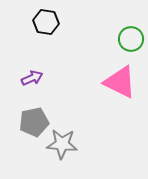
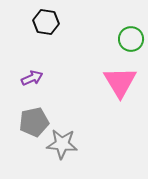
pink triangle: rotated 33 degrees clockwise
